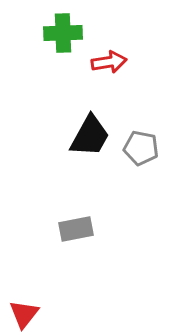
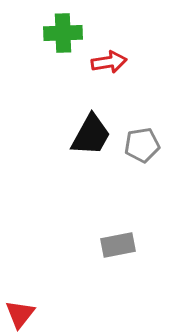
black trapezoid: moved 1 px right, 1 px up
gray pentagon: moved 1 px right, 3 px up; rotated 20 degrees counterclockwise
gray rectangle: moved 42 px right, 16 px down
red triangle: moved 4 px left
